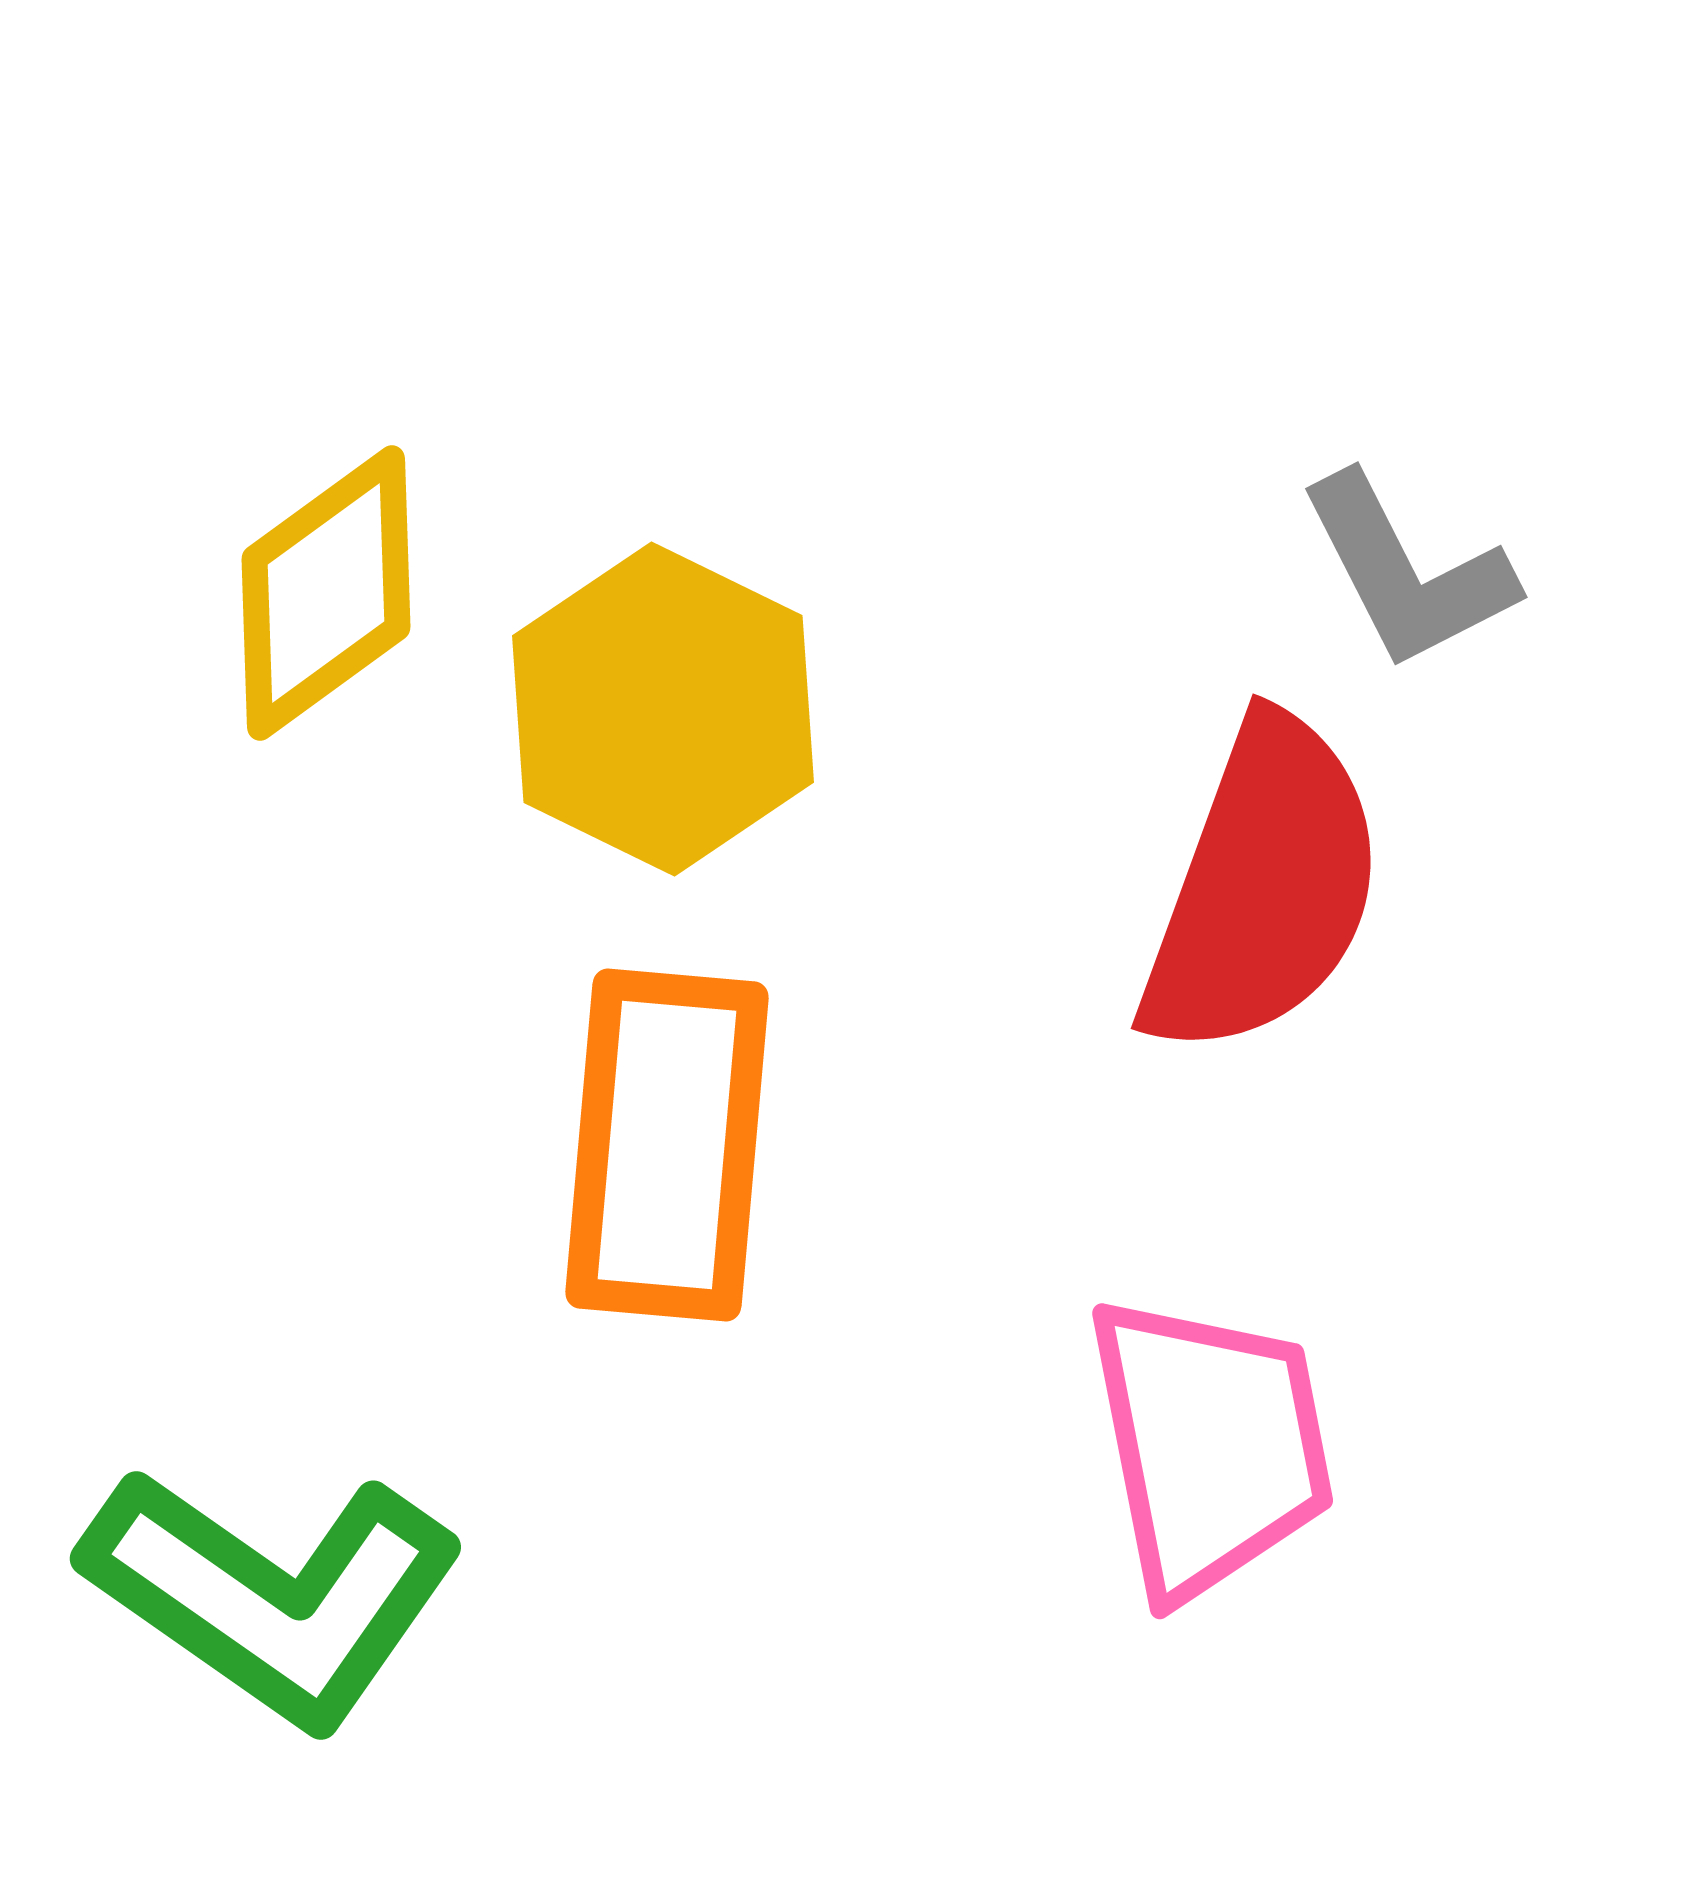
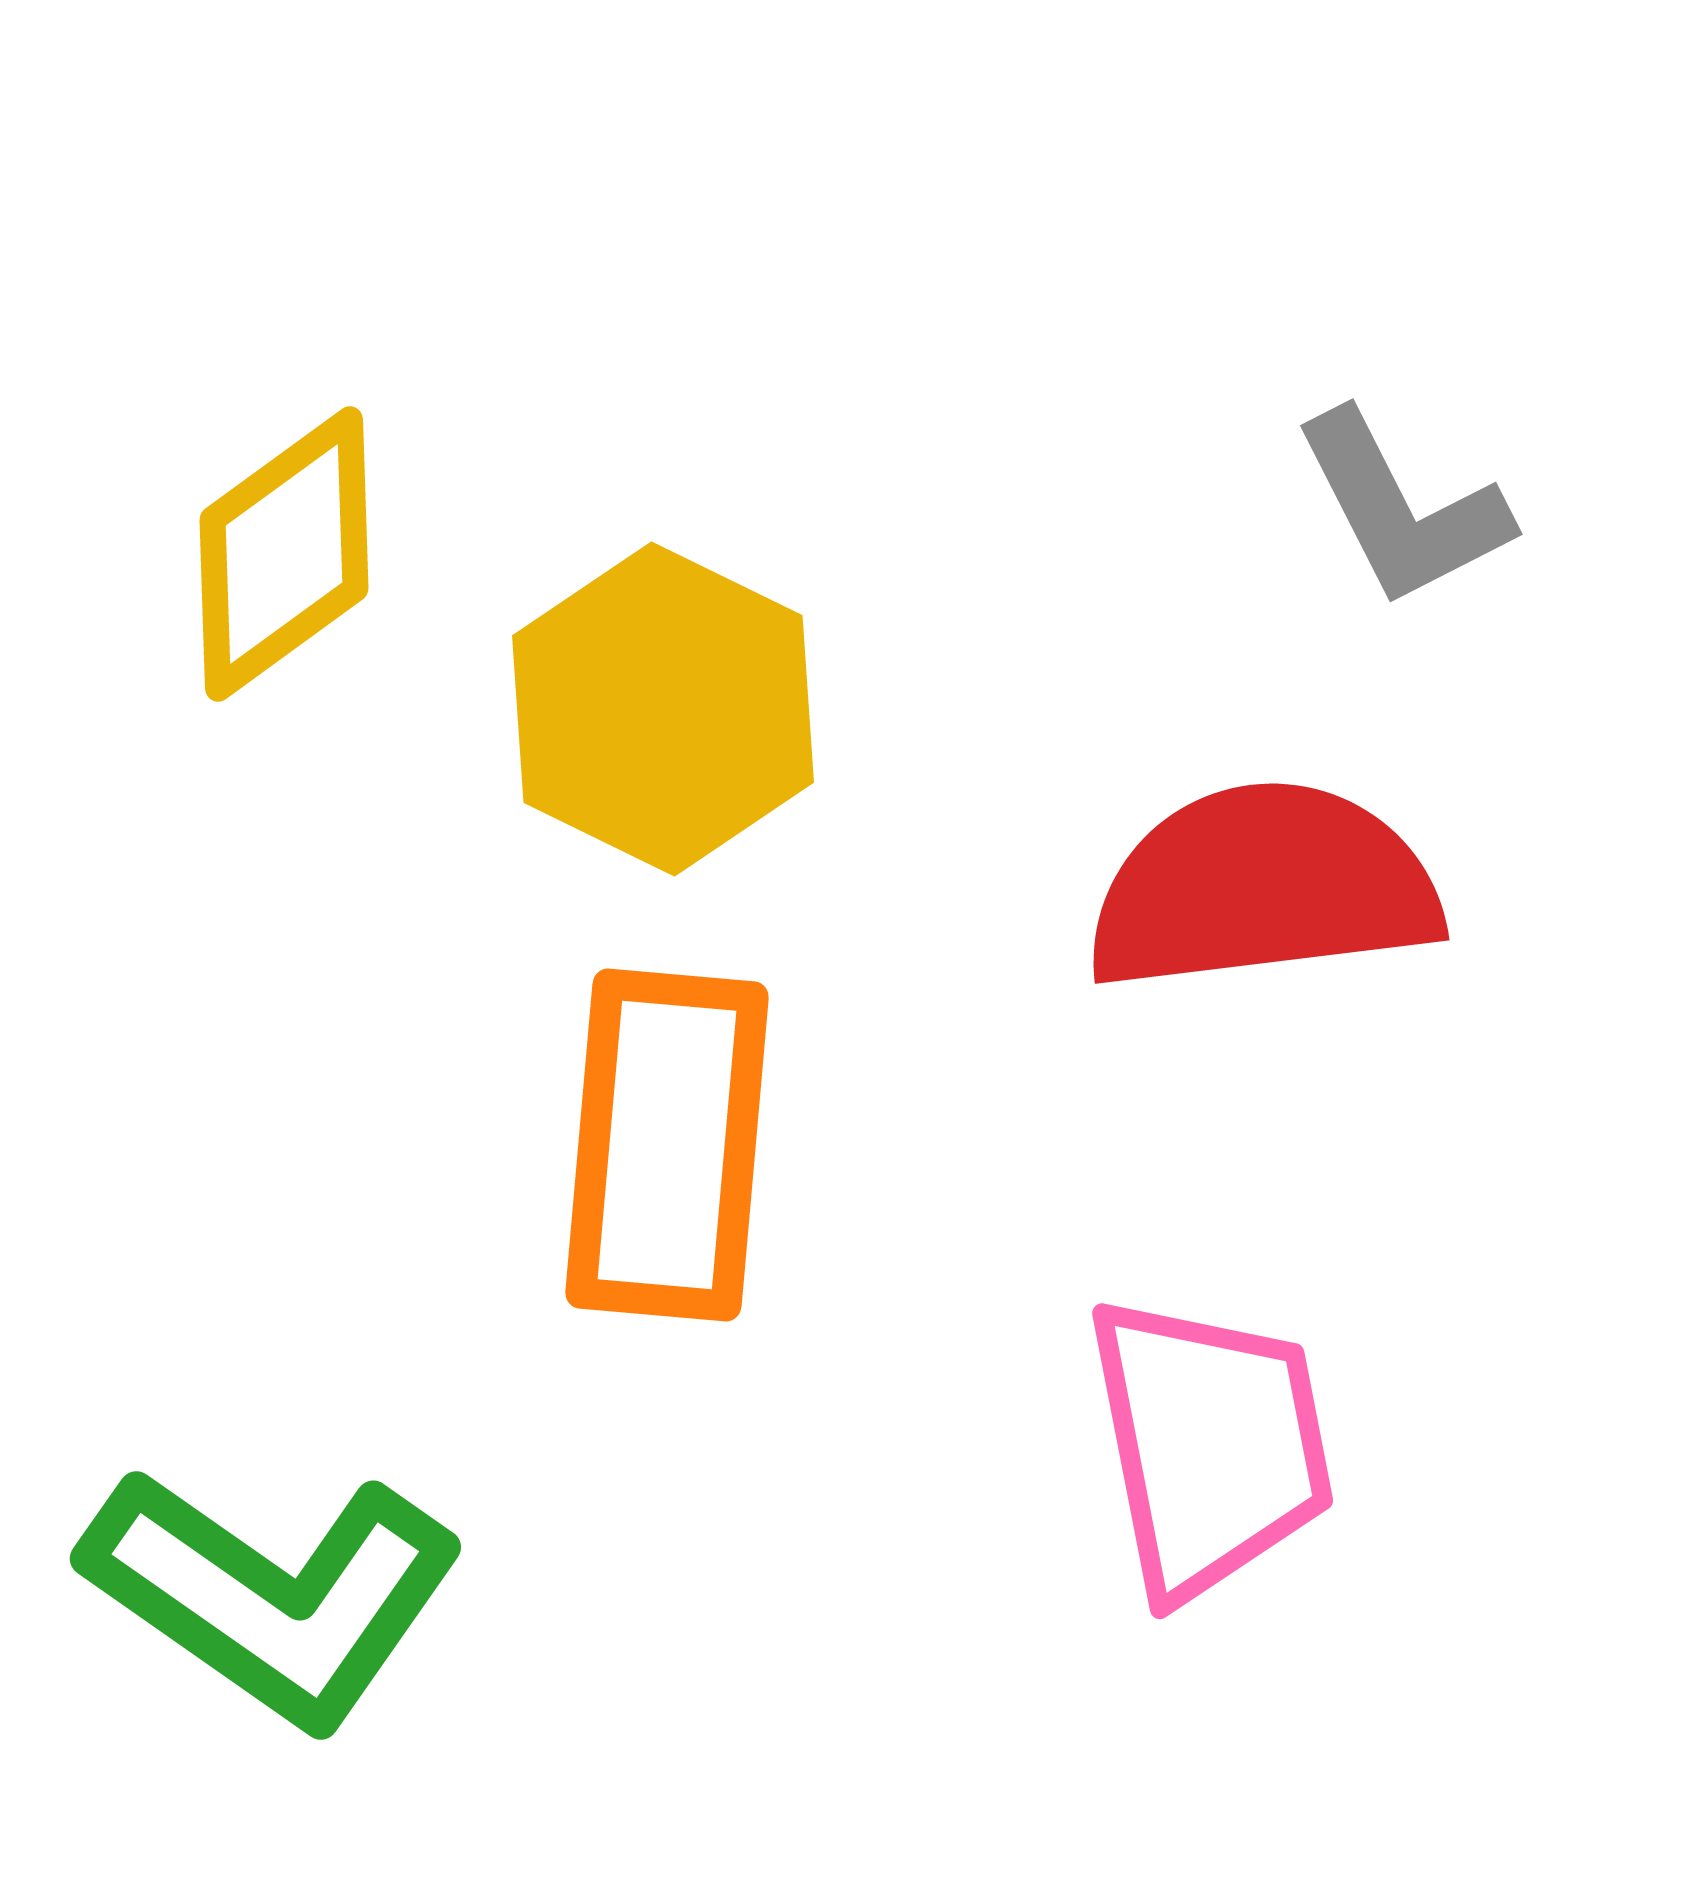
gray L-shape: moved 5 px left, 63 px up
yellow diamond: moved 42 px left, 39 px up
red semicircle: rotated 117 degrees counterclockwise
